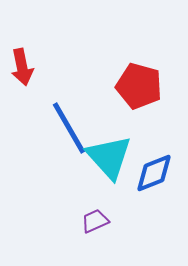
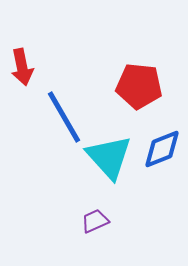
red pentagon: rotated 9 degrees counterclockwise
blue line: moved 5 px left, 11 px up
blue diamond: moved 8 px right, 24 px up
